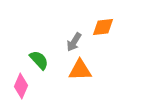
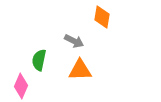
orange diamond: moved 1 px left, 10 px up; rotated 75 degrees counterclockwise
gray arrow: moved 1 px up; rotated 96 degrees counterclockwise
green semicircle: rotated 125 degrees counterclockwise
